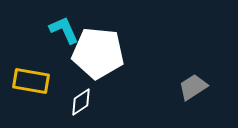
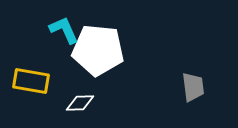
white pentagon: moved 3 px up
gray trapezoid: rotated 116 degrees clockwise
white diamond: moved 1 px left, 1 px down; rotated 32 degrees clockwise
